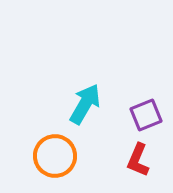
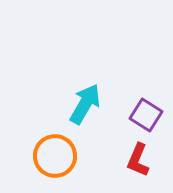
purple square: rotated 36 degrees counterclockwise
